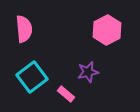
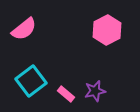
pink semicircle: rotated 56 degrees clockwise
purple star: moved 7 px right, 19 px down
cyan square: moved 1 px left, 4 px down
